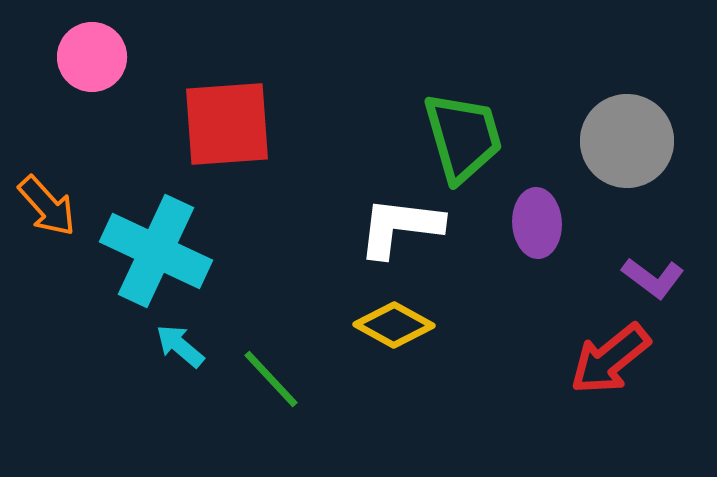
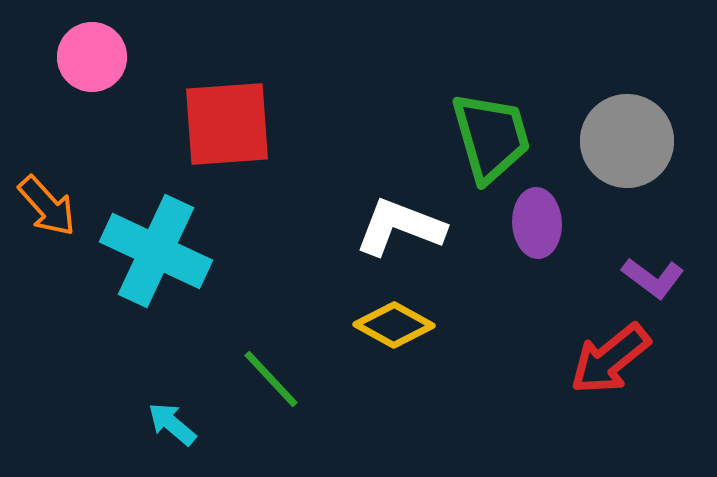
green trapezoid: moved 28 px right
white L-shape: rotated 14 degrees clockwise
cyan arrow: moved 8 px left, 78 px down
